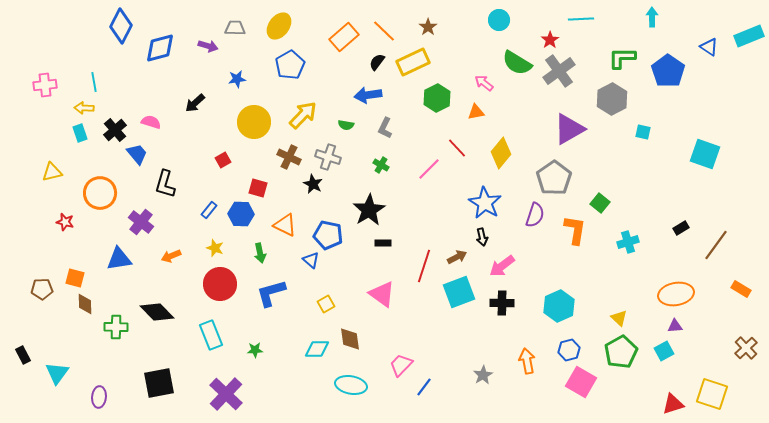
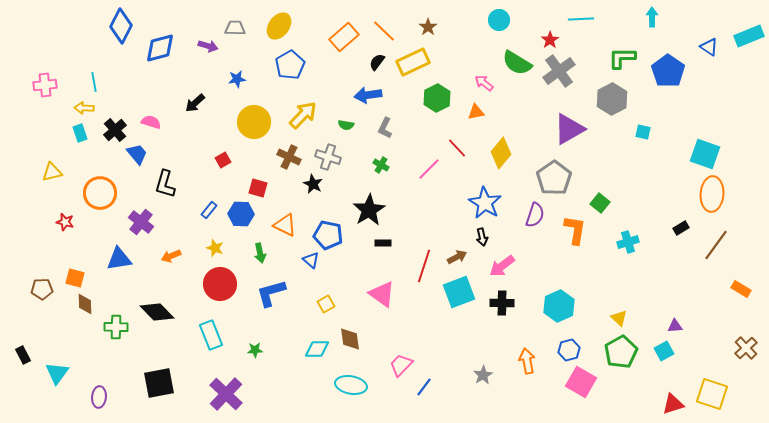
orange ellipse at (676, 294): moved 36 px right, 100 px up; rotated 76 degrees counterclockwise
